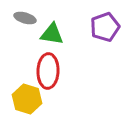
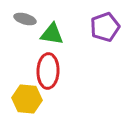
gray ellipse: moved 1 px down
yellow hexagon: rotated 12 degrees counterclockwise
